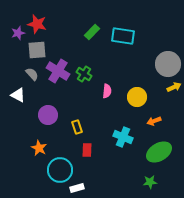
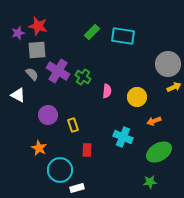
red star: moved 1 px right, 2 px down
green cross: moved 1 px left, 3 px down
yellow rectangle: moved 4 px left, 2 px up
